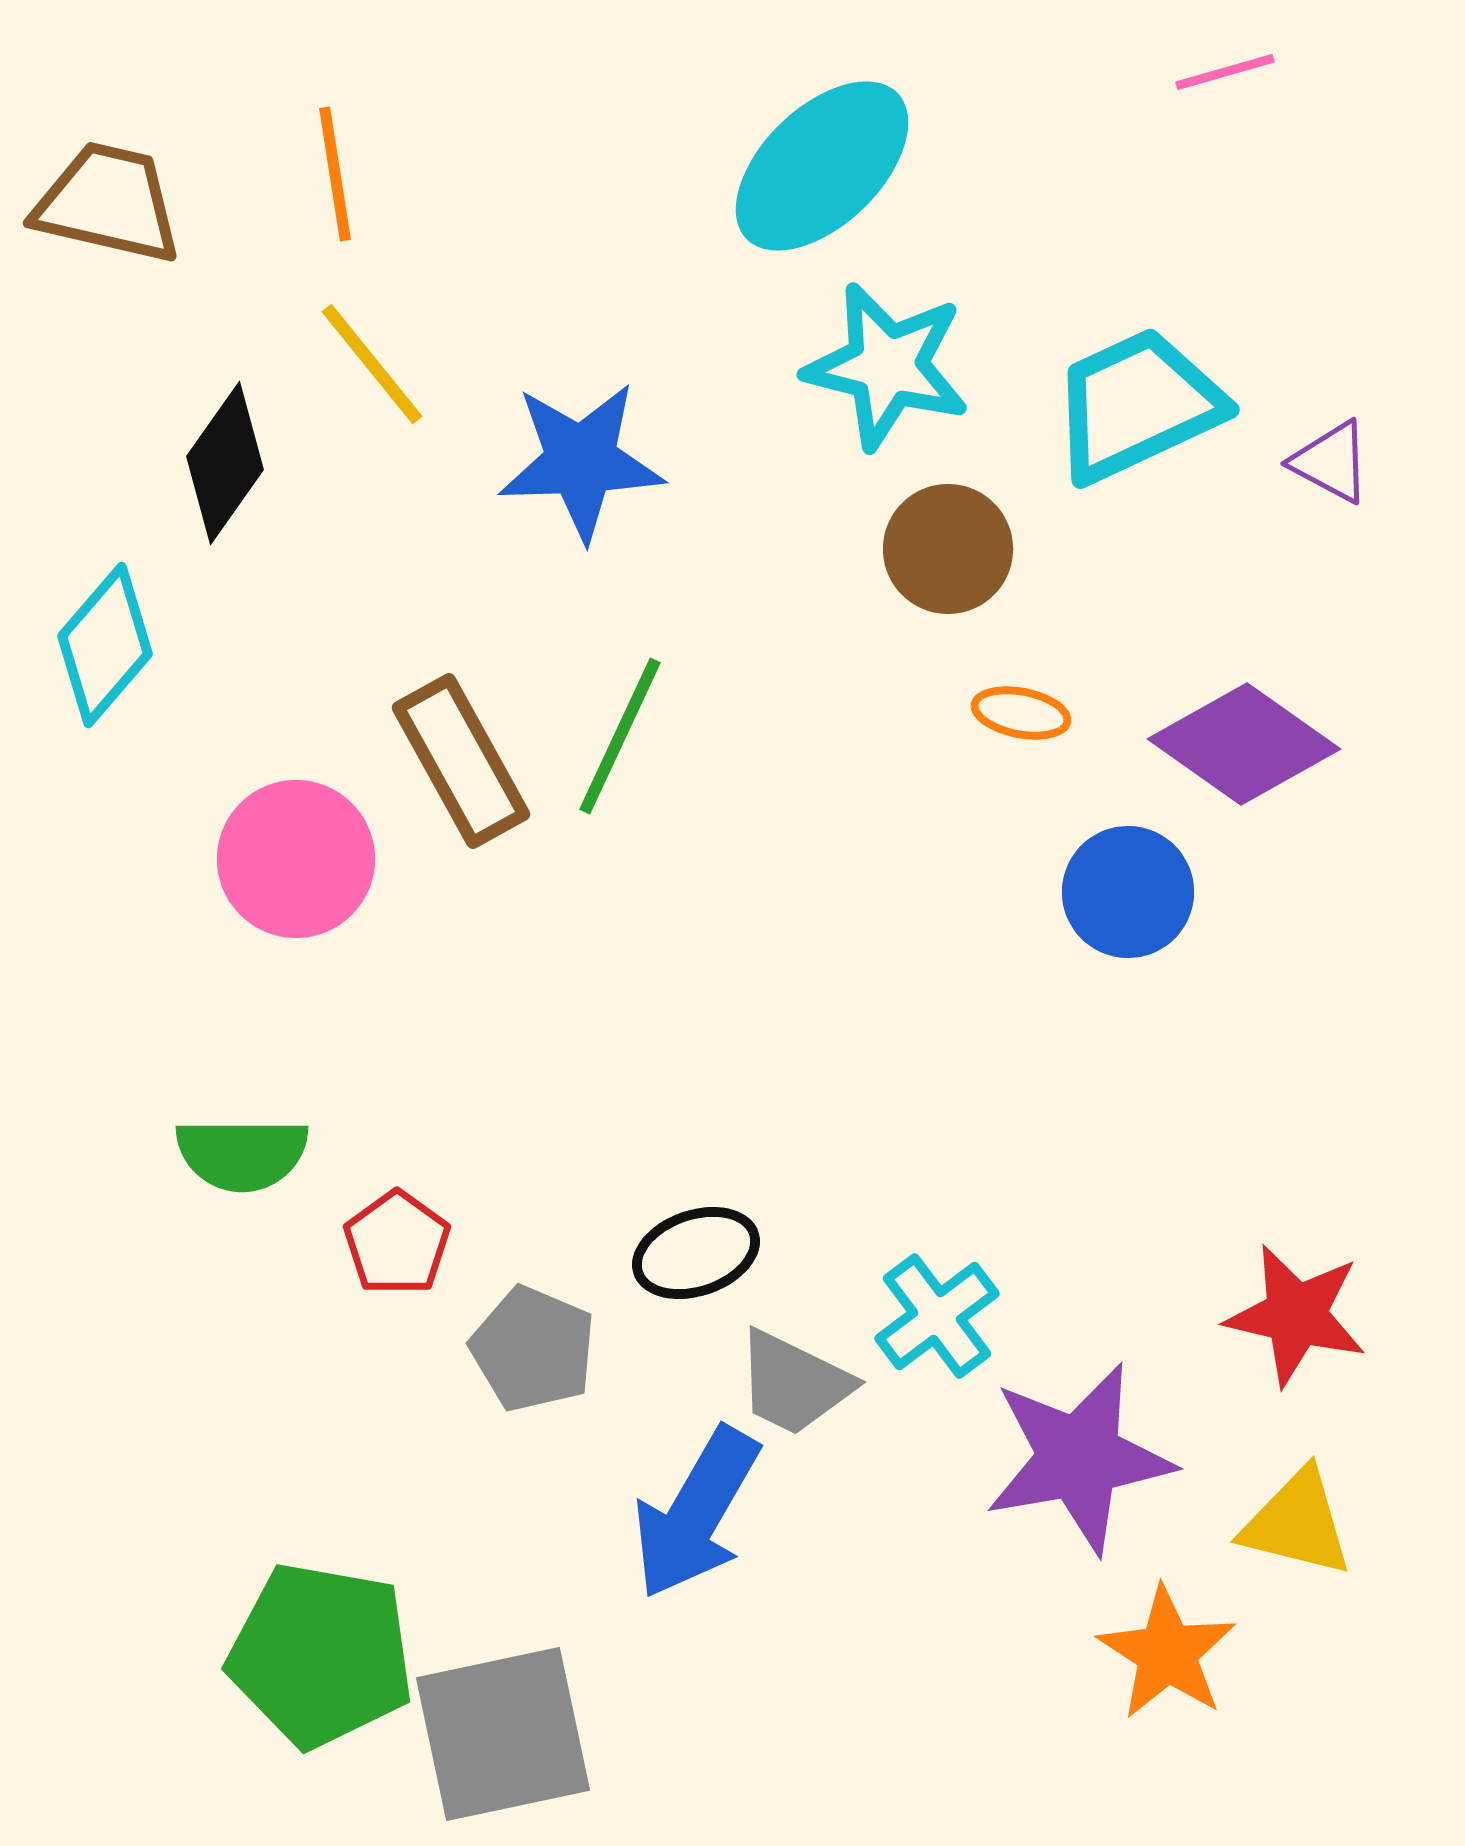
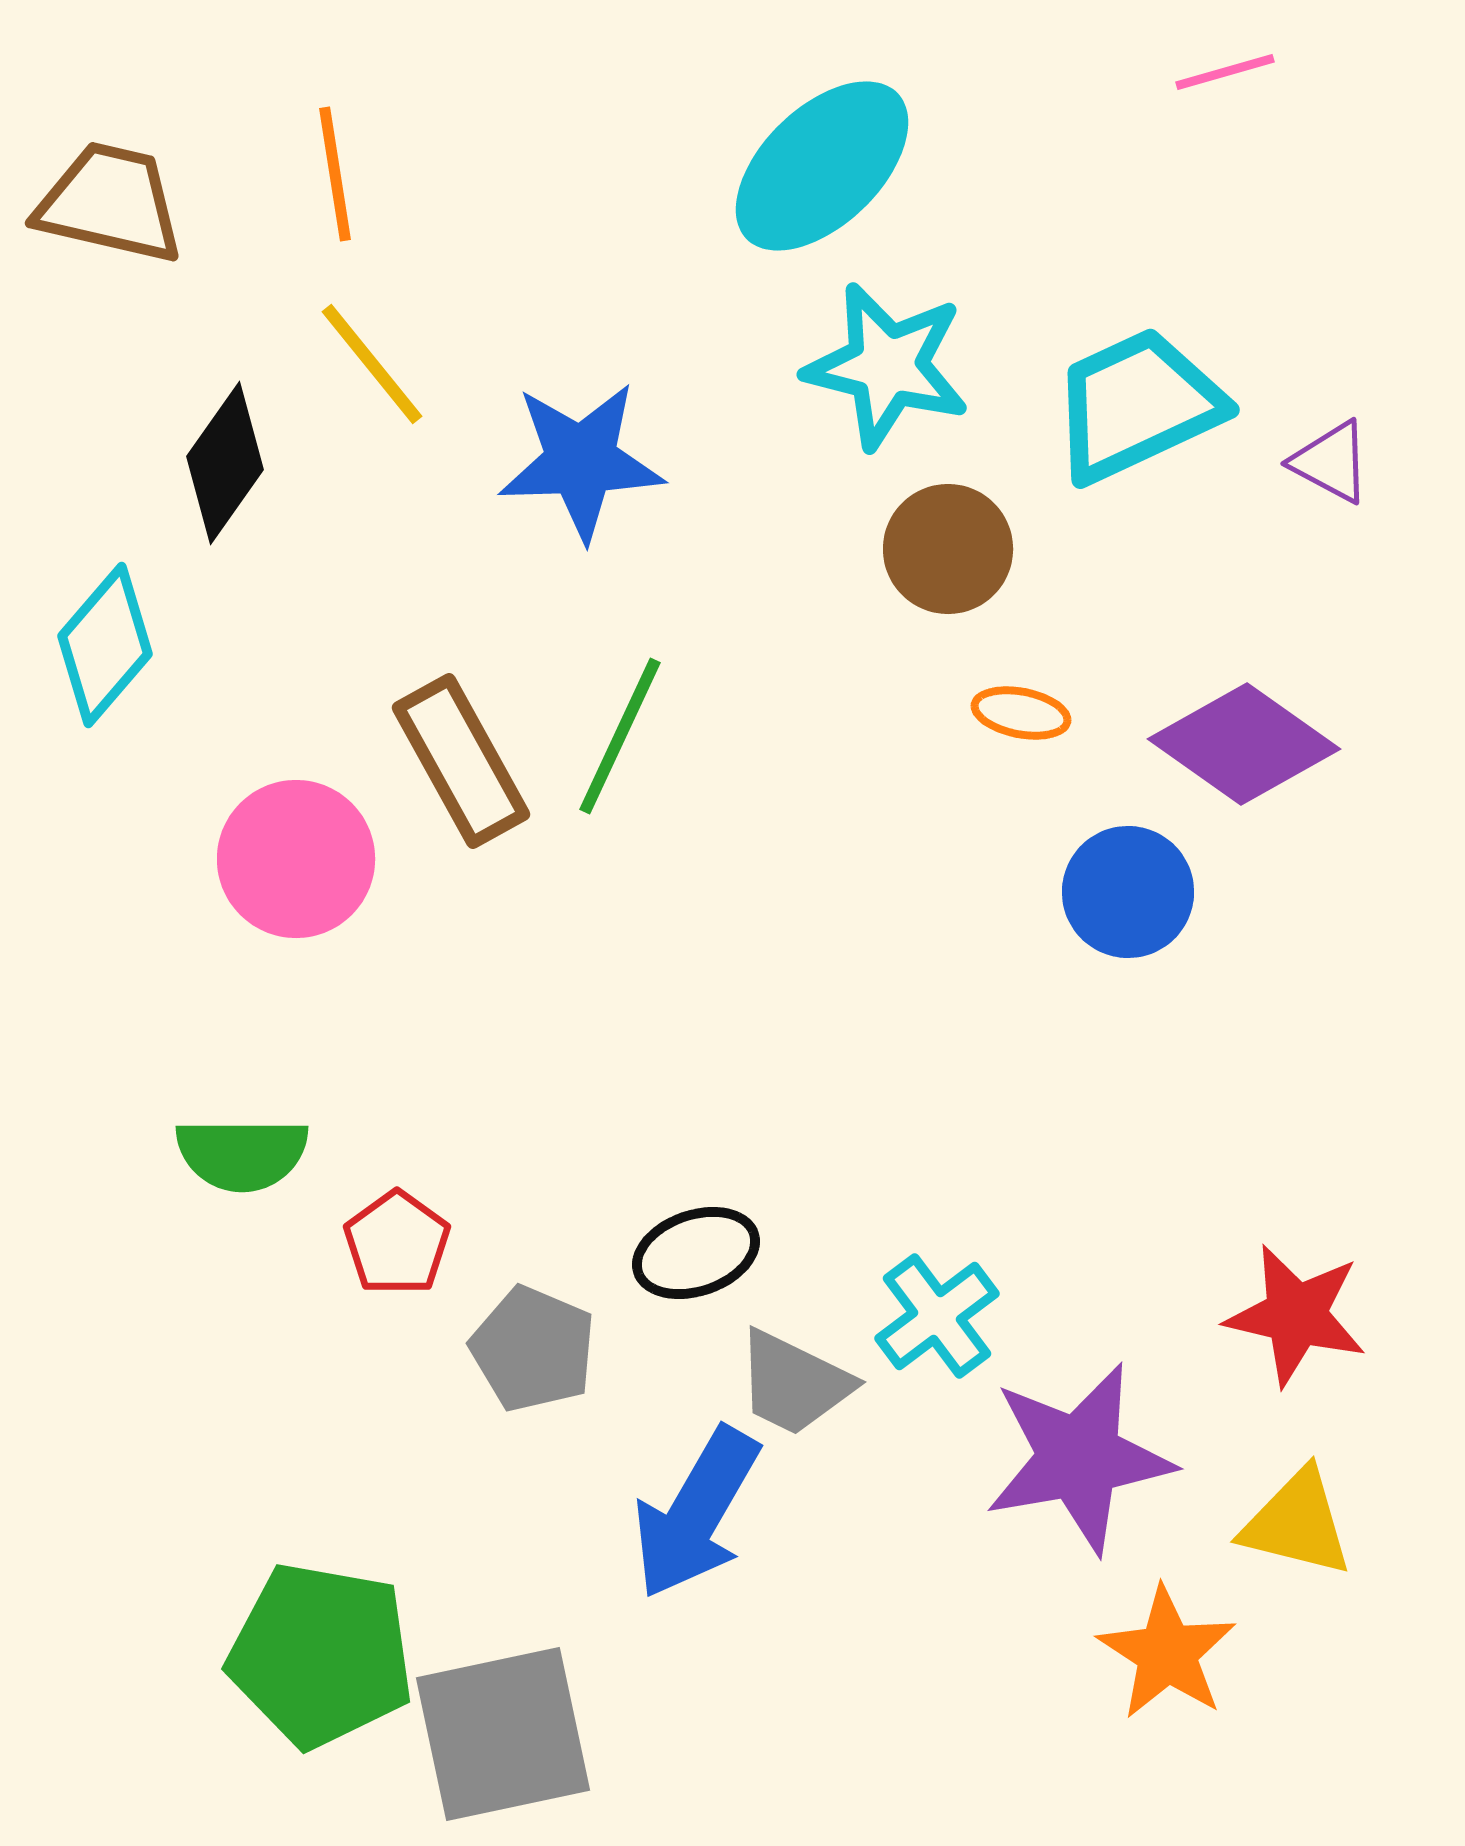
brown trapezoid: moved 2 px right
